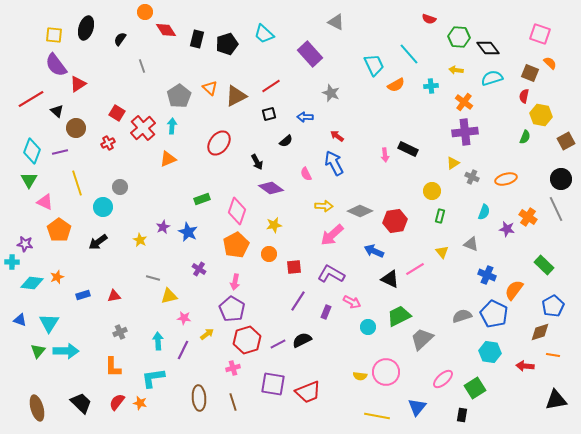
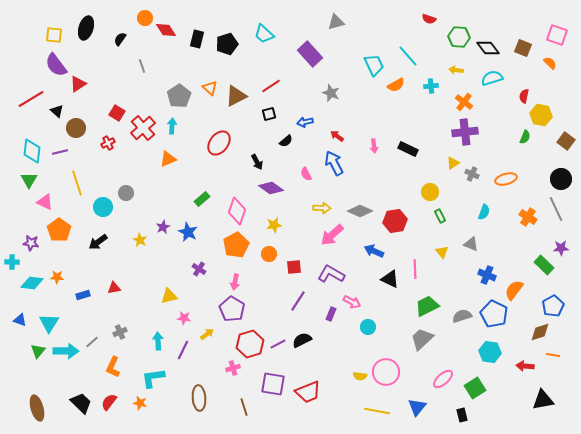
orange circle at (145, 12): moved 6 px down
gray triangle at (336, 22): rotated 42 degrees counterclockwise
pink square at (540, 34): moved 17 px right, 1 px down
cyan line at (409, 54): moved 1 px left, 2 px down
brown square at (530, 73): moved 7 px left, 25 px up
blue arrow at (305, 117): moved 5 px down; rotated 14 degrees counterclockwise
brown square at (566, 141): rotated 24 degrees counterclockwise
cyan diamond at (32, 151): rotated 15 degrees counterclockwise
pink arrow at (385, 155): moved 11 px left, 9 px up
gray cross at (472, 177): moved 3 px up
gray circle at (120, 187): moved 6 px right, 6 px down
yellow circle at (432, 191): moved 2 px left, 1 px down
green rectangle at (202, 199): rotated 21 degrees counterclockwise
yellow arrow at (324, 206): moved 2 px left, 2 px down
green rectangle at (440, 216): rotated 40 degrees counterclockwise
purple star at (507, 229): moved 54 px right, 19 px down; rotated 14 degrees counterclockwise
purple star at (25, 244): moved 6 px right, 1 px up
pink line at (415, 269): rotated 60 degrees counterclockwise
orange star at (57, 277): rotated 24 degrees clockwise
gray line at (153, 278): moved 61 px left, 64 px down; rotated 56 degrees counterclockwise
red triangle at (114, 296): moved 8 px up
purple rectangle at (326, 312): moved 5 px right, 2 px down
green trapezoid at (399, 316): moved 28 px right, 10 px up
red hexagon at (247, 340): moved 3 px right, 4 px down
orange L-shape at (113, 367): rotated 25 degrees clockwise
black triangle at (556, 400): moved 13 px left
red semicircle at (117, 402): moved 8 px left
brown line at (233, 402): moved 11 px right, 5 px down
black rectangle at (462, 415): rotated 24 degrees counterclockwise
yellow line at (377, 416): moved 5 px up
